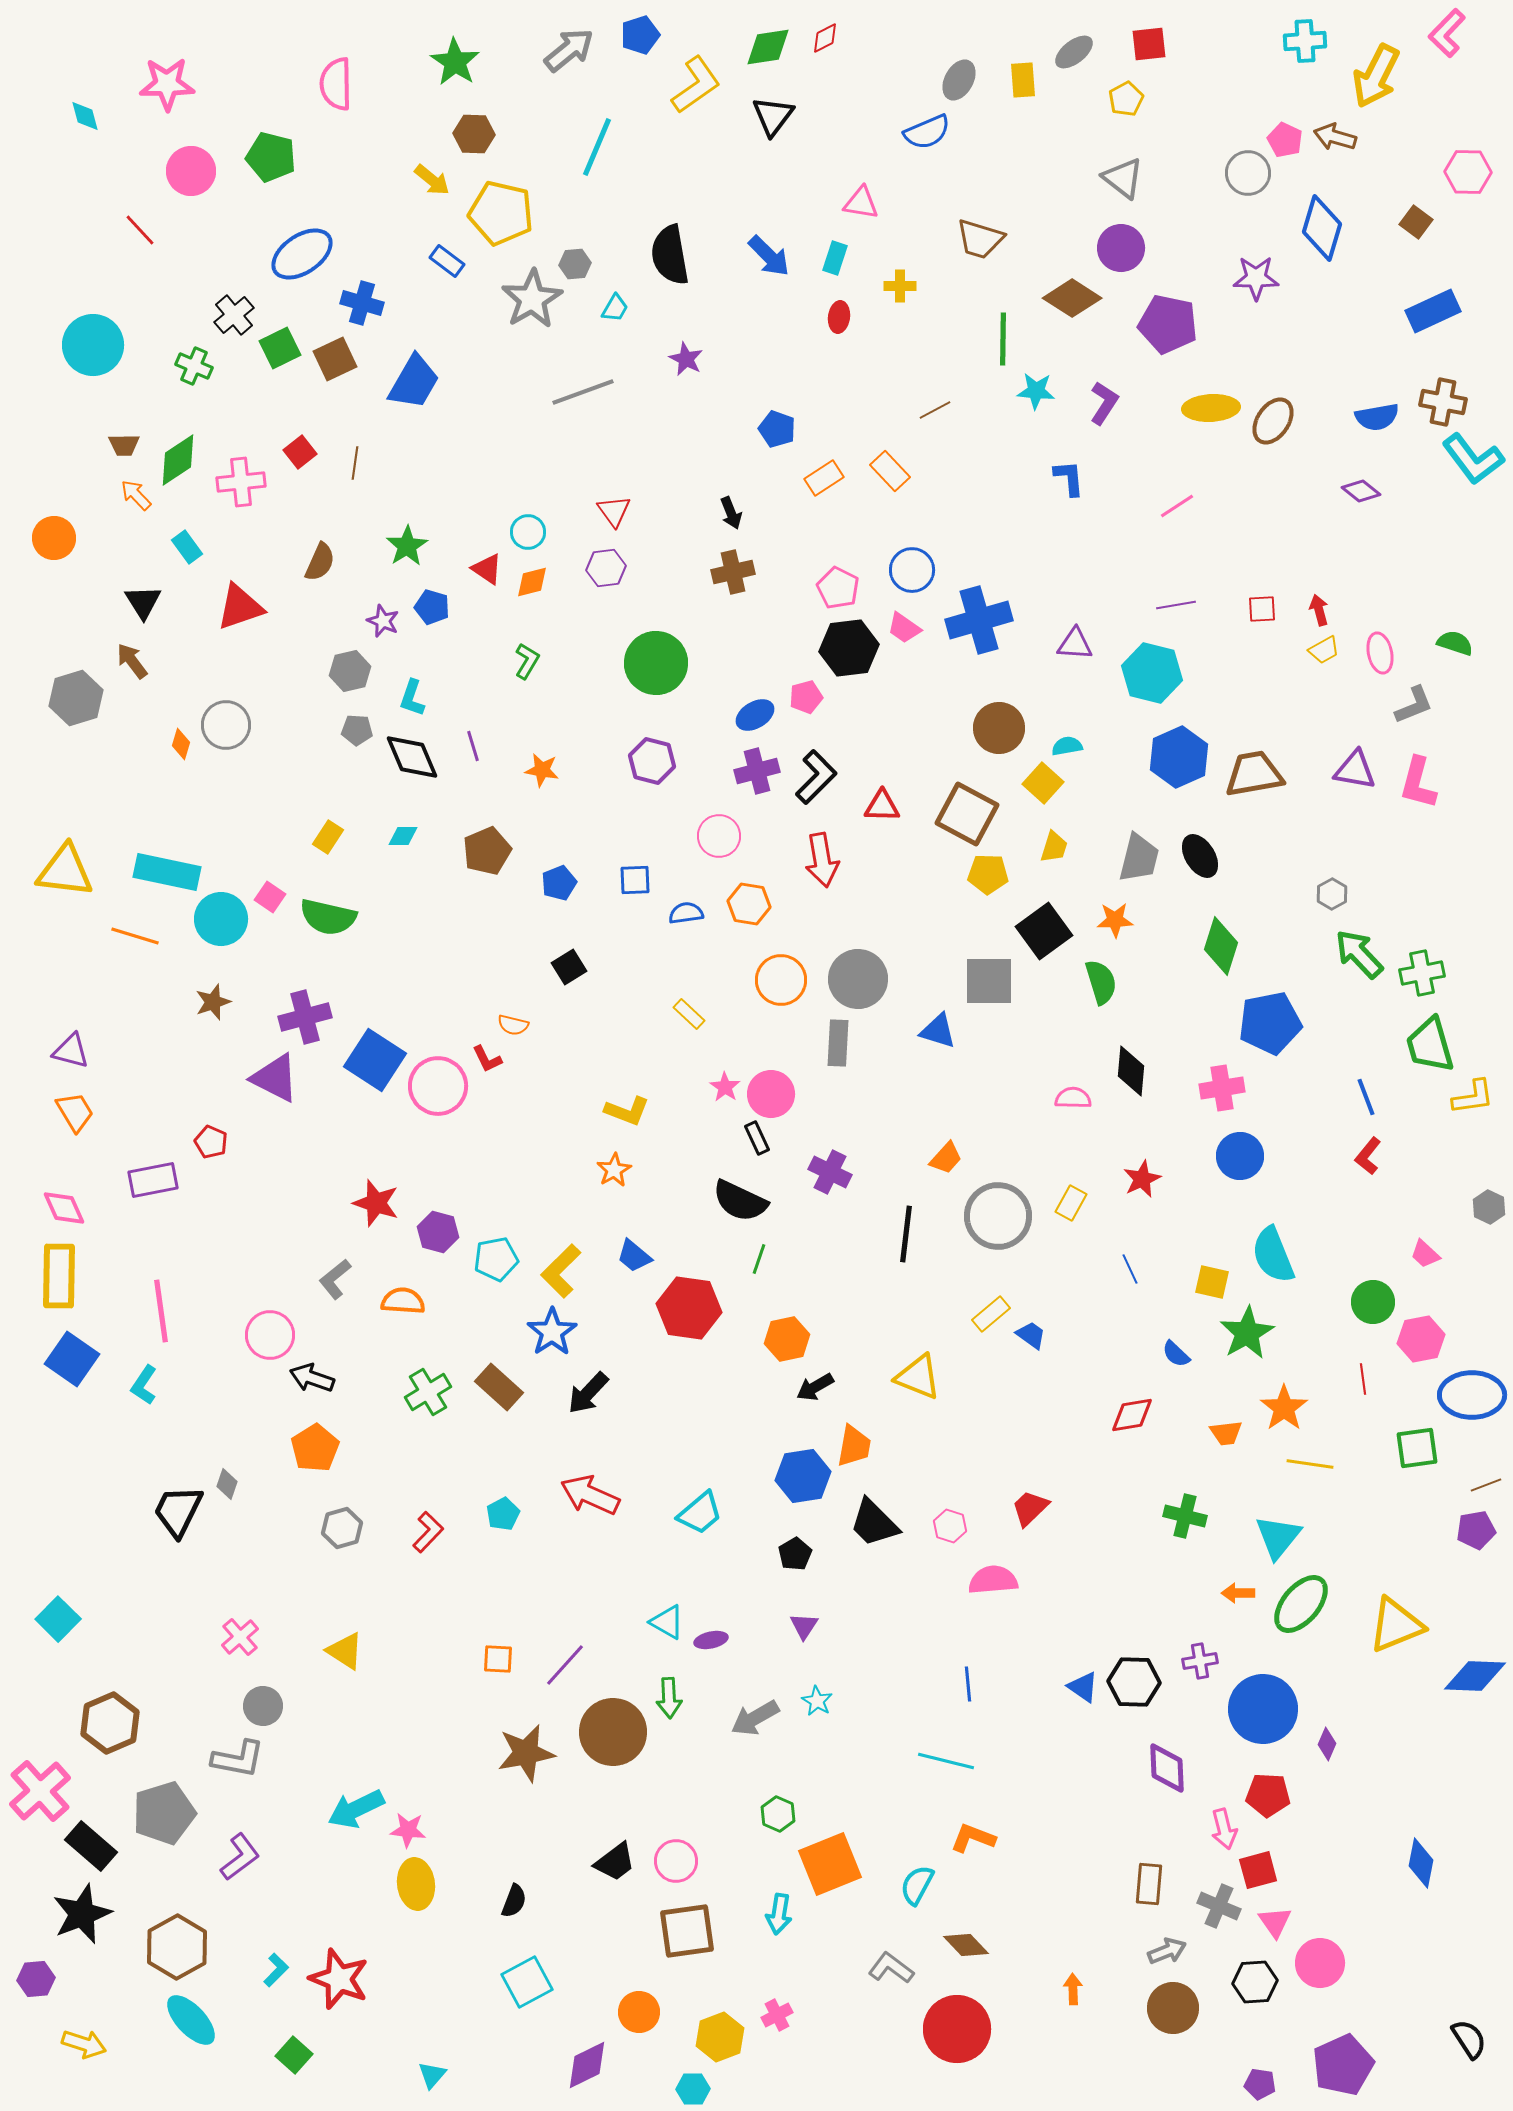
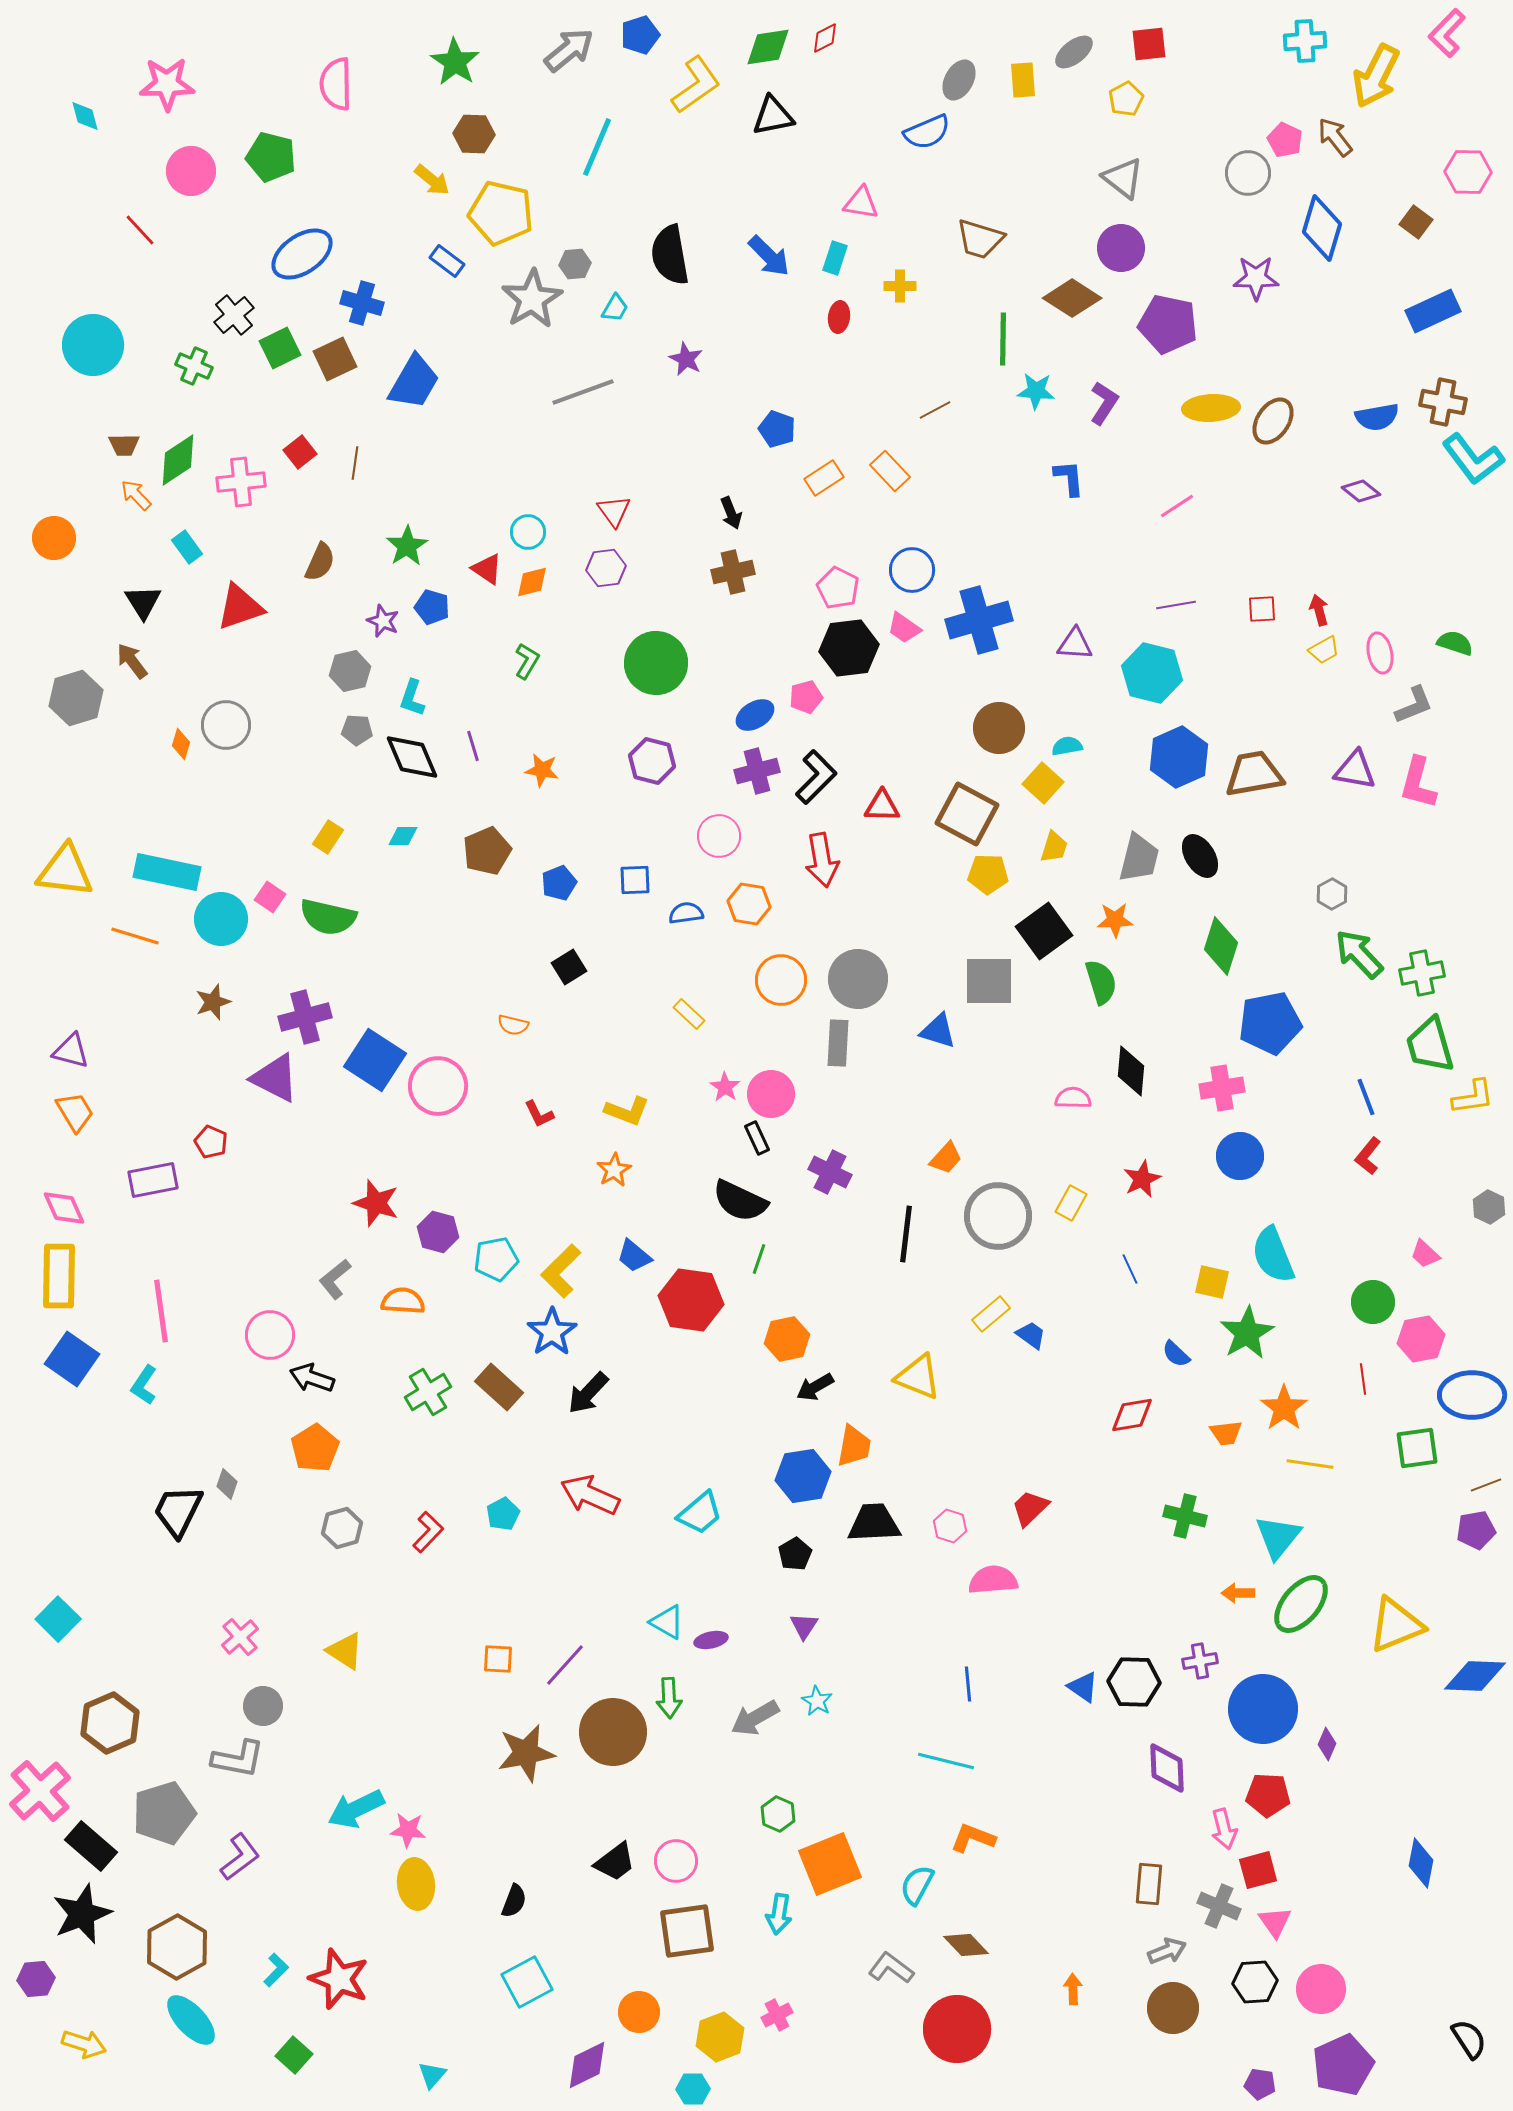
black triangle at (773, 116): rotated 42 degrees clockwise
brown arrow at (1335, 137): rotated 36 degrees clockwise
red L-shape at (487, 1059): moved 52 px right, 55 px down
red hexagon at (689, 1308): moved 2 px right, 8 px up
black trapezoid at (874, 1523): rotated 132 degrees clockwise
pink circle at (1320, 1963): moved 1 px right, 26 px down
